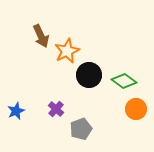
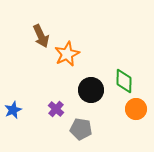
orange star: moved 3 px down
black circle: moved 2 px right, 15 px down
green diamond: rotated 55 degrees clockwise
blue star: moved 3 px left, 1 px up
gray pentagon: rotated 30 degrees clockwise
